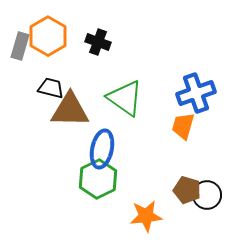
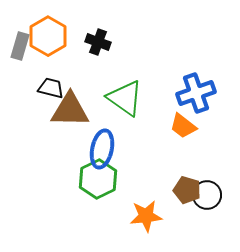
orange trapezoid: rotated 68 degrees counterclockwise
